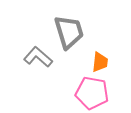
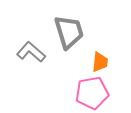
gray L-shape: moved 7 px left, 5 px up
pink pentagon: rotated 20 degrees counterclockwise
